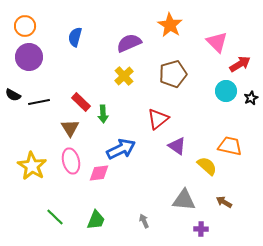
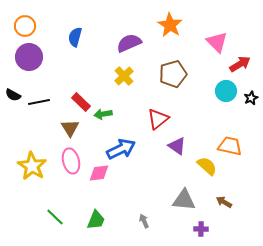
green arrow: rotated 84 degrees clockwise
